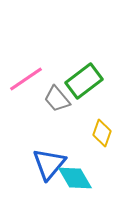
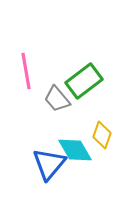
pink line: moved 8 px up; rotated 66 degrees counterclockwise
yellow diamond: moved 2 px down
cyan diamond: moved 28 px up
